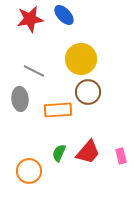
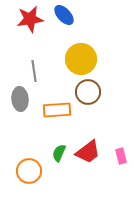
gray line: rotated 55 degrees clockwise
orange rectangle: moved 1 px left
red trapezoid: rotated 12 degrees clockwise
